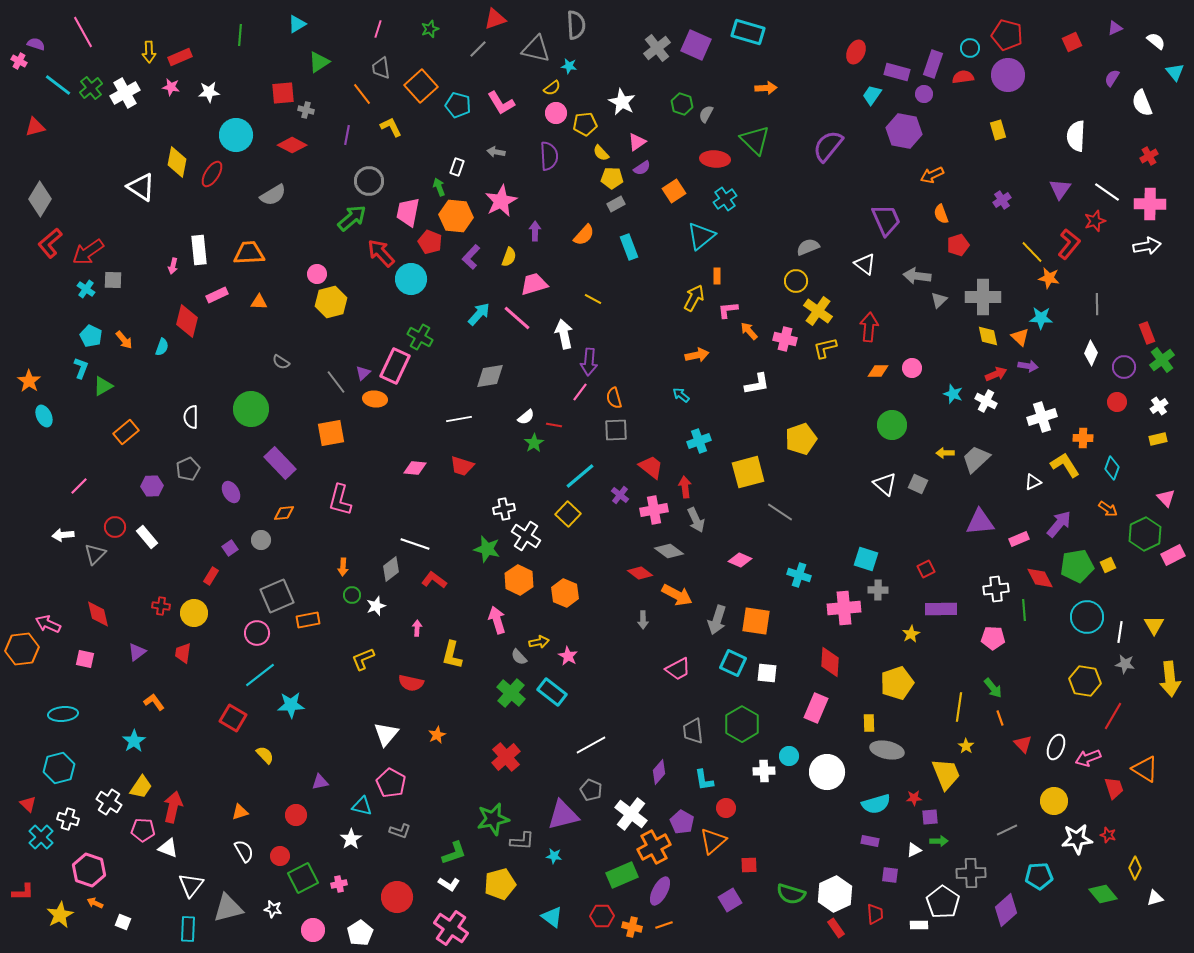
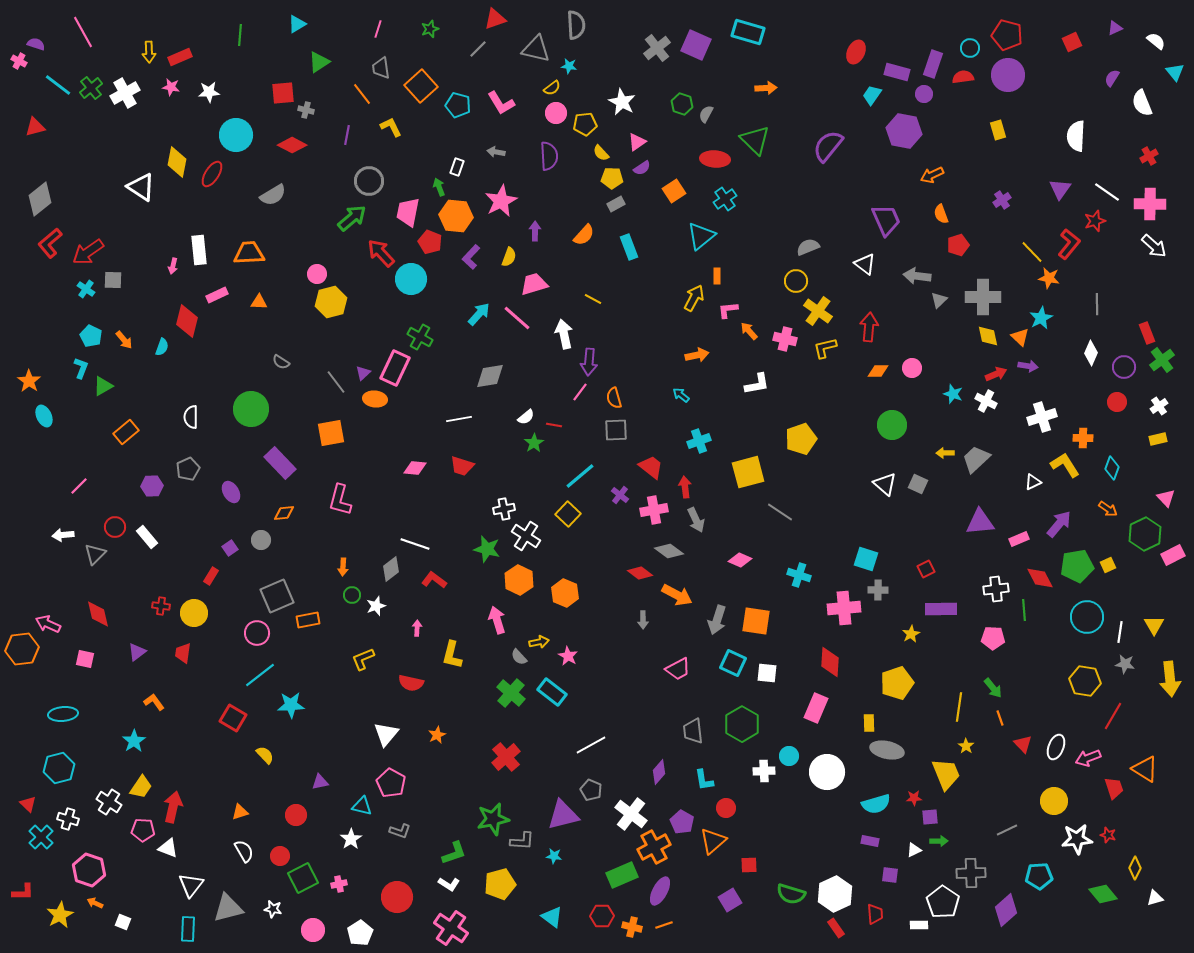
gray diamond at (40, 199): rotated 20 degrees clockwise
white arrow at (1147, 246): moved 7 px right; rotated 52 degrees clockwise
cyan star at (1041, 318): rotated 30 degrees counterclockwise
pink rectangle at (395, 366): moved 2 px down
